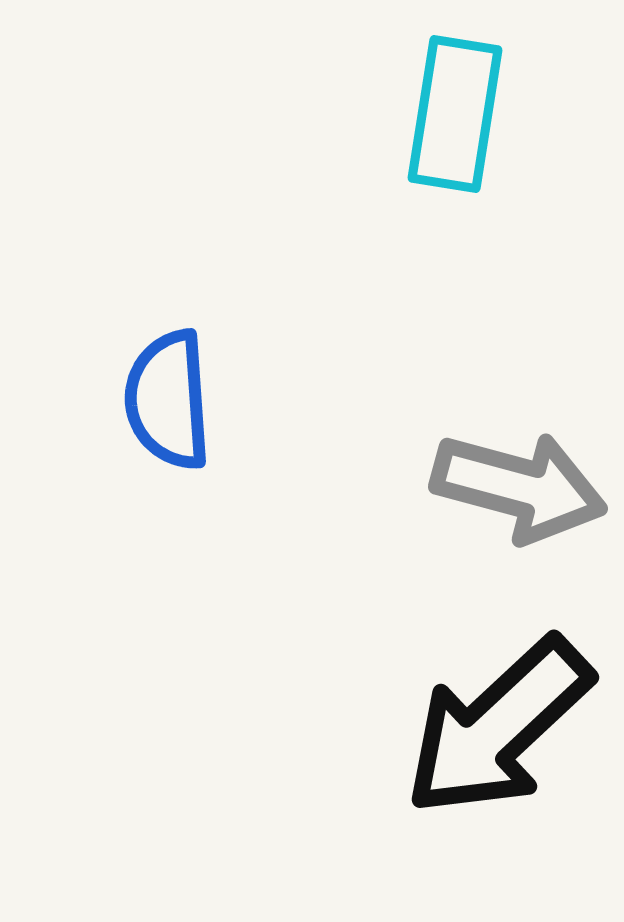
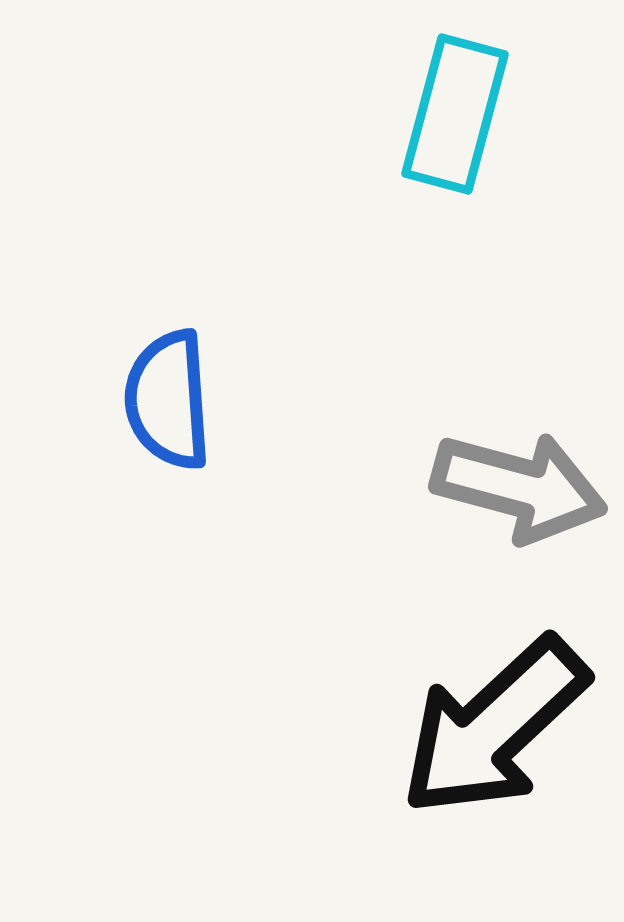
cyan rectangle: rotated 6 degrees clockwise
black arrow: moved 4 px left
